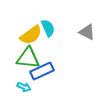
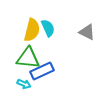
yellow semicircle: moved 1 px right, 5 px up; rotated 40 degrees counterclockwise
cyan arrow: moved 3 px up
